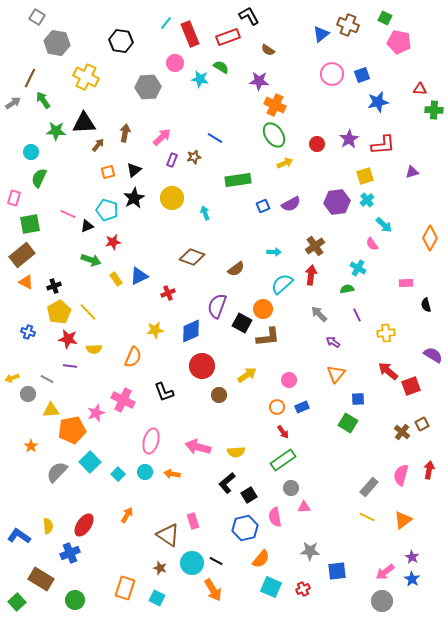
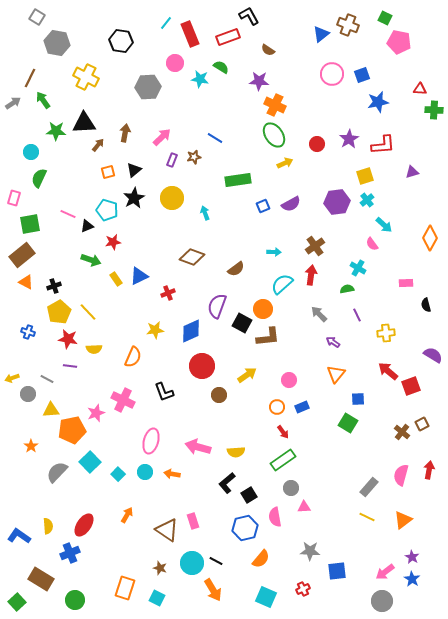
brown triangle at (168, 535): moved 1 px left, 5 px up
cyan square at (271, 587): moved 5 px left, 10 px down
